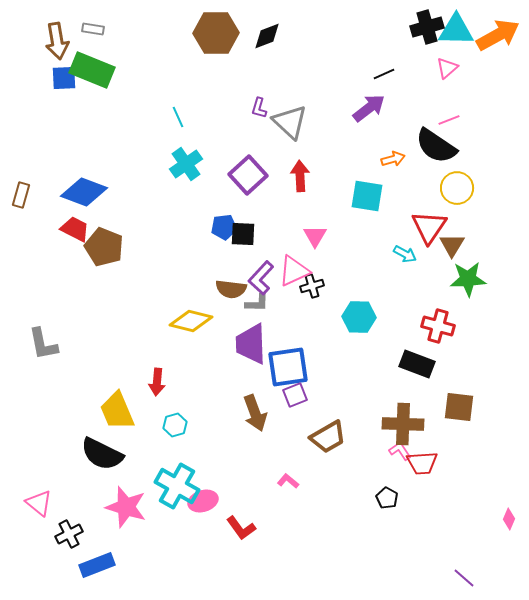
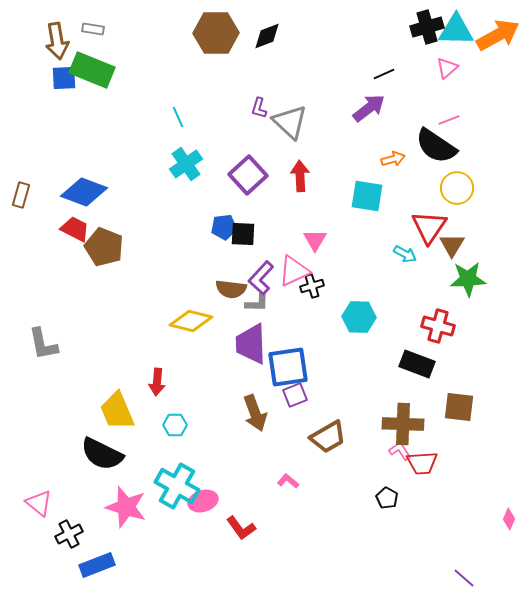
pink triangle at (315, 236): moved 4 px down
cyan hexagon at (175, 425): rotated 15 degrees clockwise
